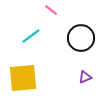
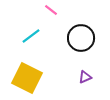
yellow square: moved 4 px right; rotated 32 degrees clockwise
